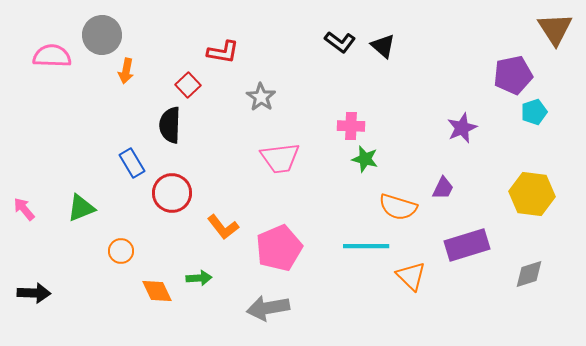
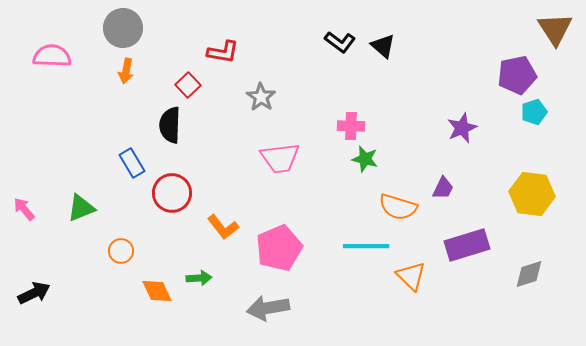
gray circle: moved 21 px right, 7 px up
purple pentagon: moved 4 px right
black arrow: rotated 28 degrees counterclockwise
